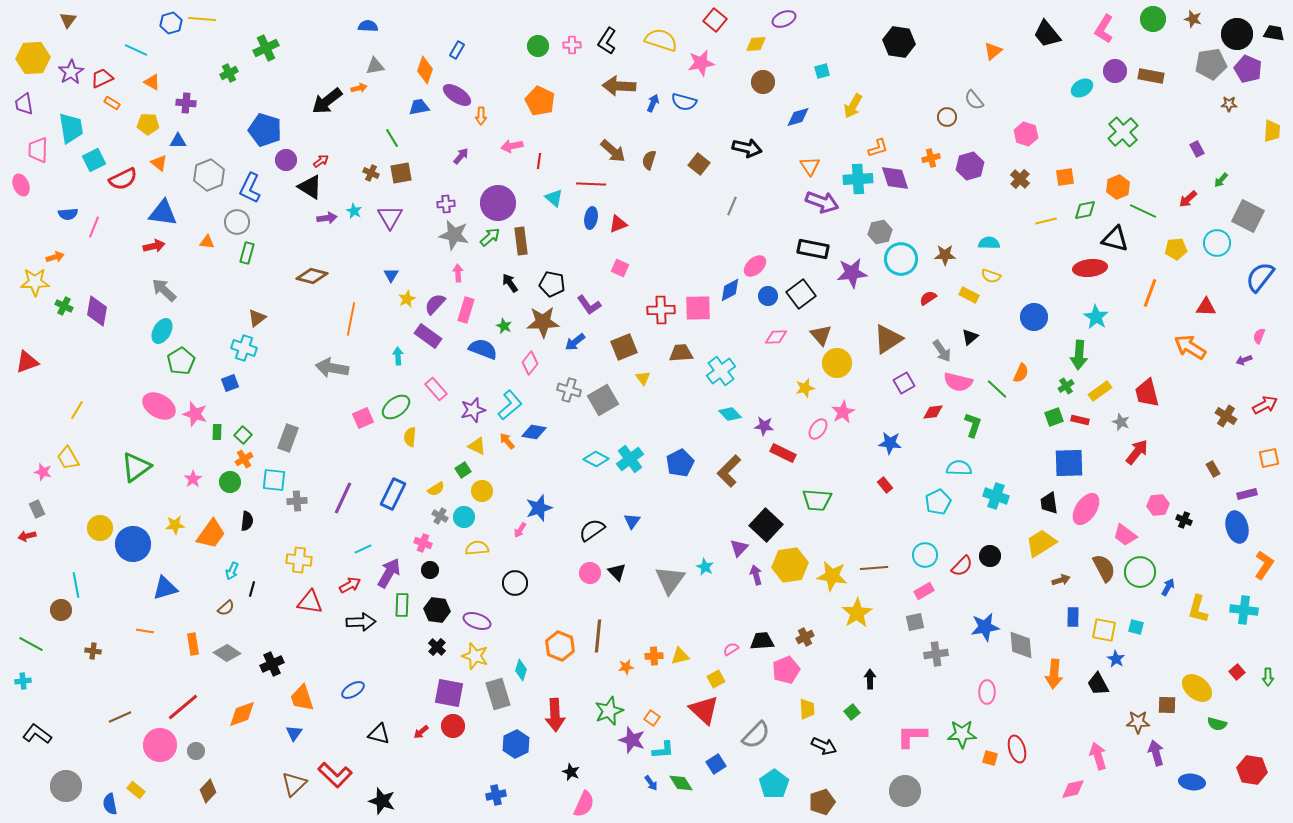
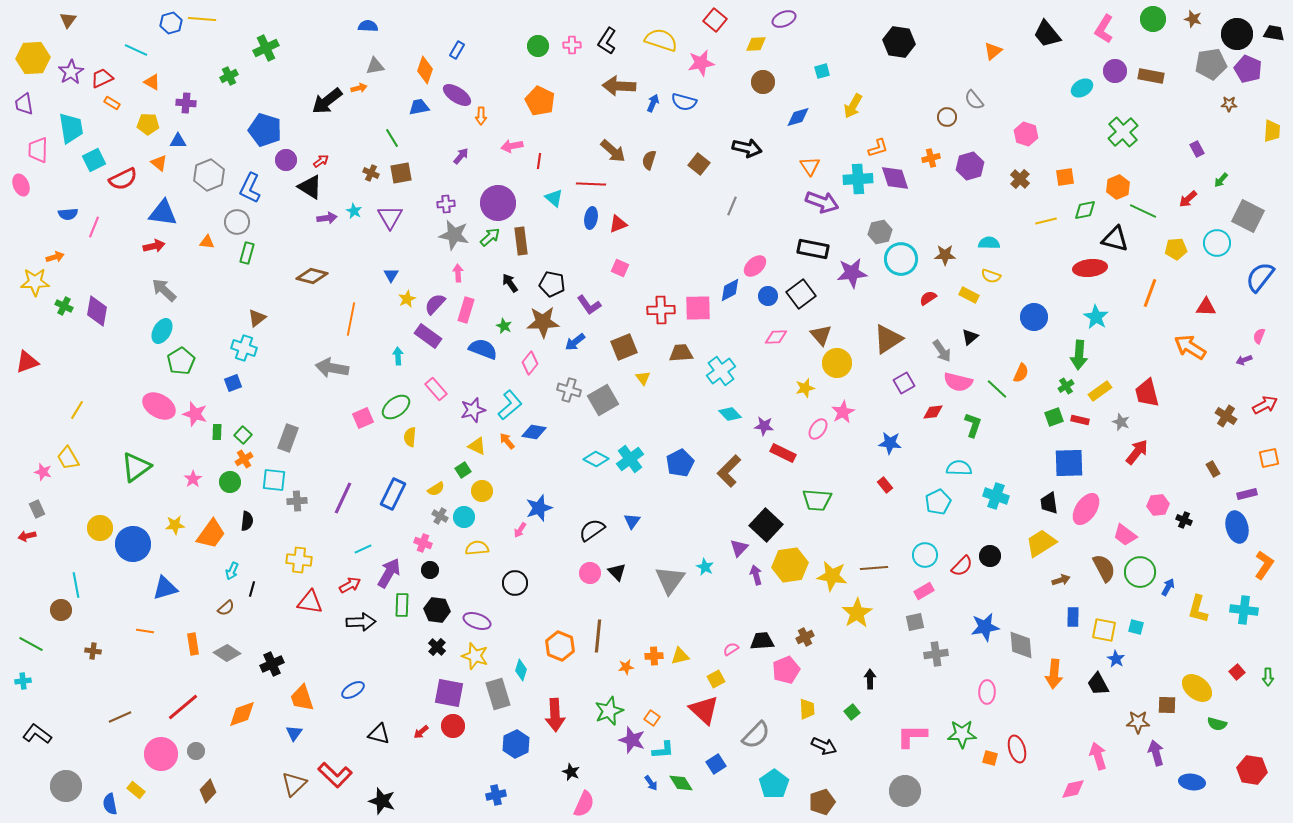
green cross at (229, 73): moved 3 px down
blue square at (230, 383): moved 3 px right
pink circle at (160, 745): moved 1 px right, 9 px down
